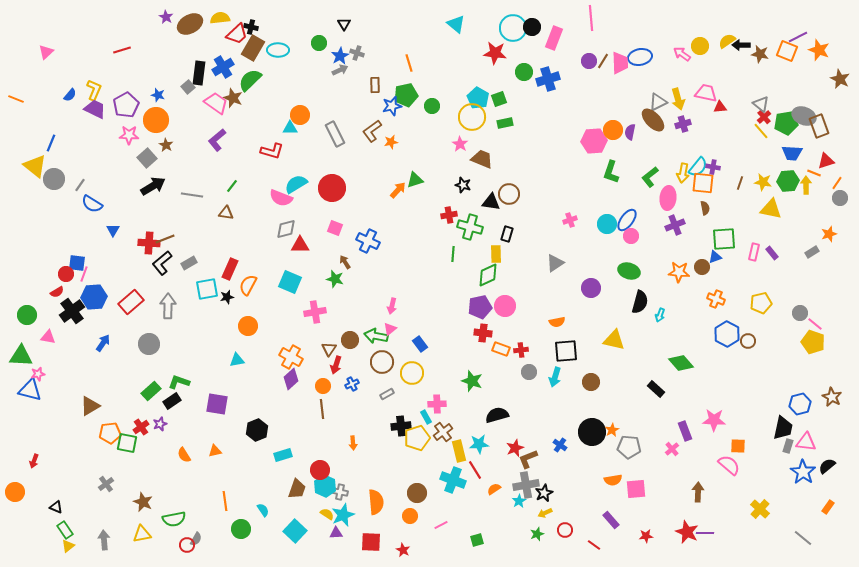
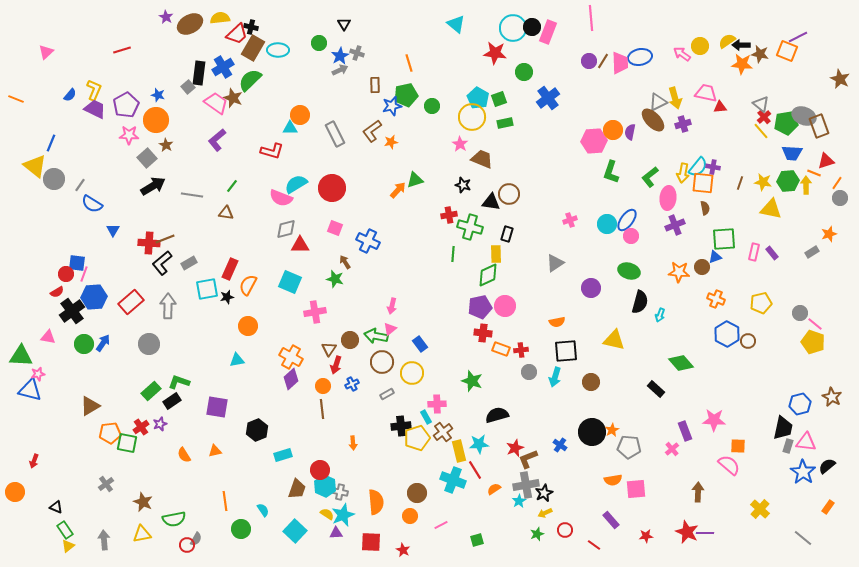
pink rectangle at (554, 38): moved 6 px left, 6 px up
orange star at (819, 50): moved 77 px left, 14 px down; rotated 15 degrees counterclockwise
blue cross at (548, 79): moved 19 px down; rotated 20 degrees counterclockwise
yellow arrow at (678, 99): moved 3 px left, 1 px up
green circle at (27, 315): moved 57 px right, 29 px down
purple square at (217, 404): moved 3 px down
